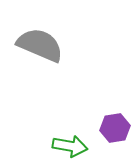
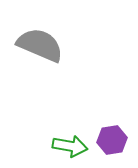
purple hexagon: moved 3 px left, 12 px down
